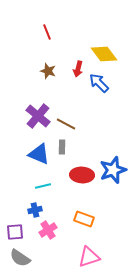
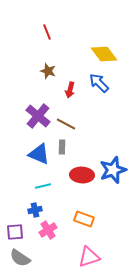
red arrow: moved 8 px left, 21 px down
